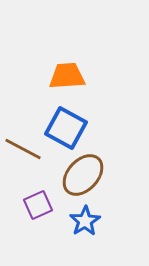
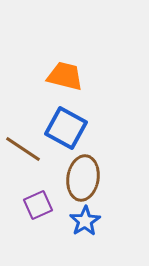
orange trapezoid: moved 2 px left; rotated 18 degrees clockwise
brown line: rotated 6 degrees clockwise
brown ellipse: moved 3 px down; rotated 33 degrees counterclockwise
